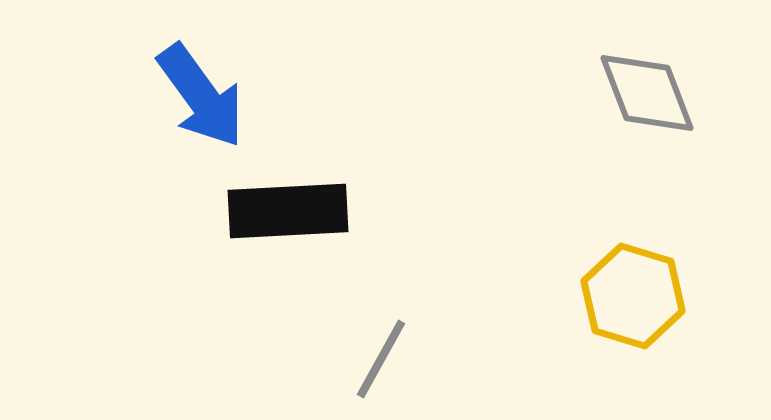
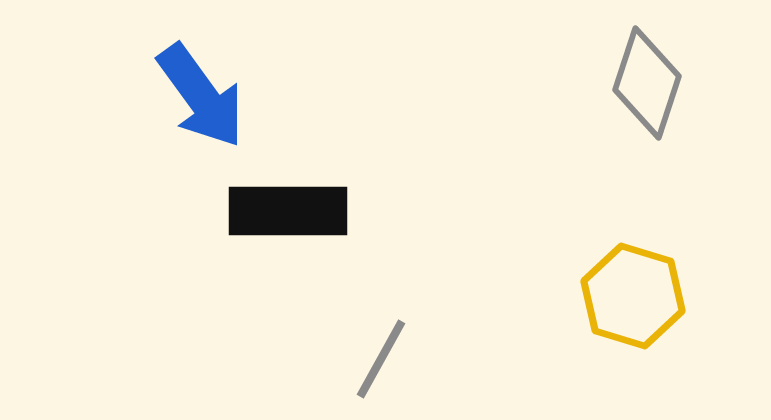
gray diamond: moved 10 px up; rotated 39 degrees clockwise
black rectangle: rotated 3 degrees clockwise
